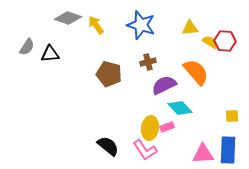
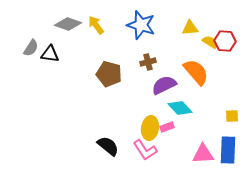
gray diamond: moved 6 px down
gray semicircle: moved 4 px right, 1 px down
black triangle: rotated 12 degrees clockwise
